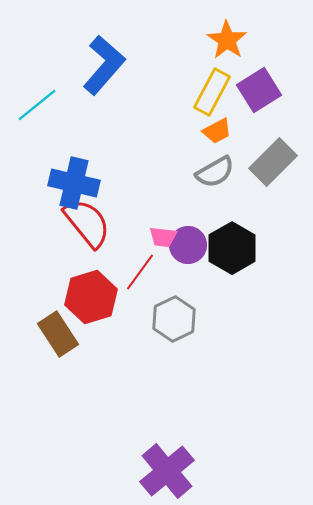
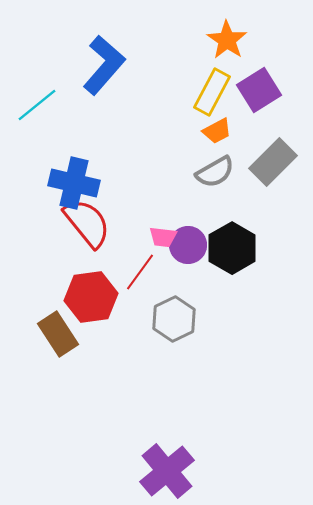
red hexagon: rotated 9 degrees clockwise
